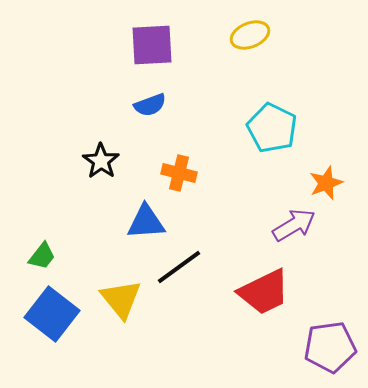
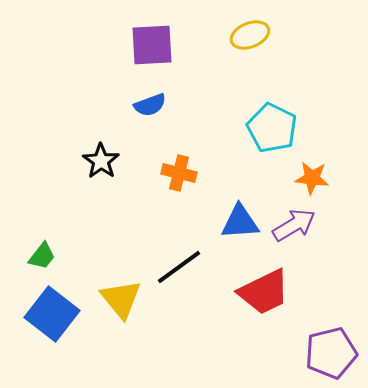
orange star: moved 14 px left, 5 px up; rotated 28 degrees clockwise
blue triangle: moved 94 px right
purple pentagon: moved 1 px right, 6 px down; rotated 6 degrees counterclockwise
